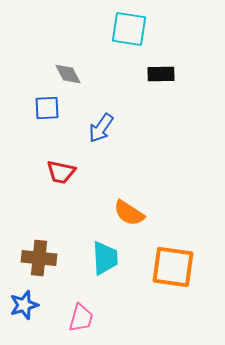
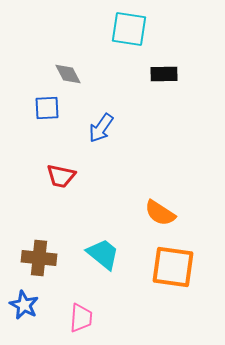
black rectangle: moved 3 px right
red trapezoid: moved 4 px down
orange semicircle: moved 31 px right
cyan trapezoid: moved 2 px left, 4 px up; rotated 48 degrees counterclockwise
blue star: rotated 28 degrees counterclockwise
pink trapezoid: rotated 12 degrees counterclockwise
